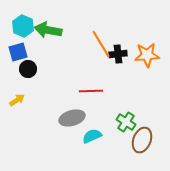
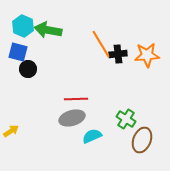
blue square: rotated 30 degrees clockwise
red line: moved 15 px left, 8 px down
yellow arrow: moved 6 px left, 31 px down
green cross: moved 3 px up
